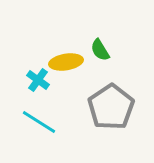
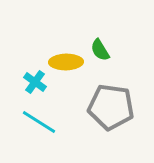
yellow ellipse: rotated 8 degrees clockwise
cyan cross: moved 3 px left, 2 px down
gray pentagon: rotated 30 degrees counterclockwise
